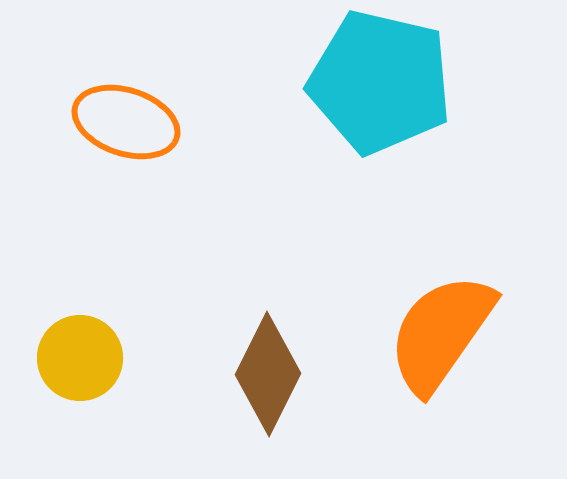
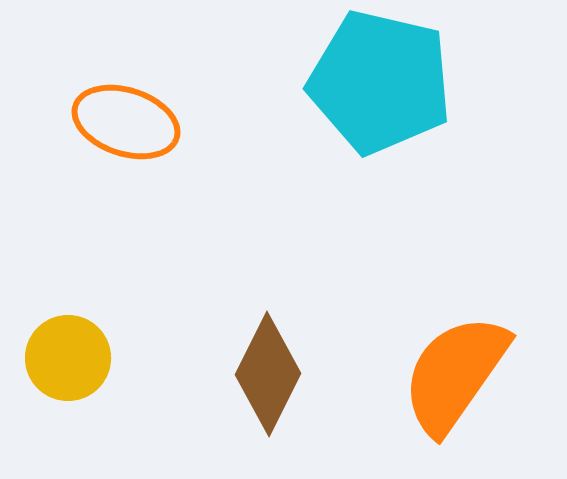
orange semicircle: moved 14 px right, 41 px down
yellow circle: moved 12 px left
